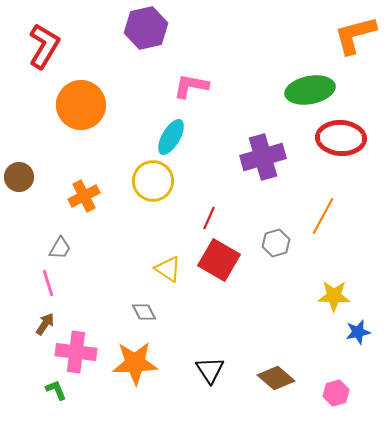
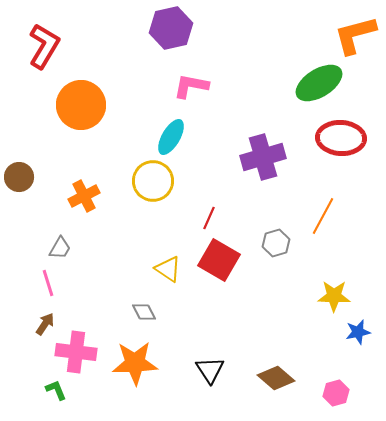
purple hexagon: moved 25 px right
green ellipse: moved 9 px right, 7 px up; rotated 21 degrees counterclockwise
